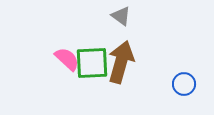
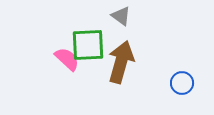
green square: moved 4 px left, 18 px up
blue circle: moved 2 px left, 1 px up
